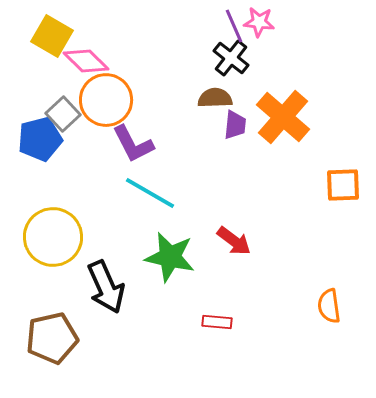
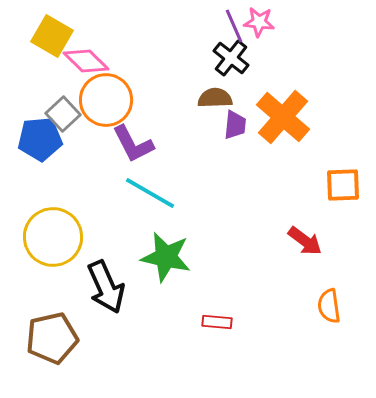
blue pentagon: rotated 9 degrees clockwise
red arrow: moved 71 px right
green star: moved 4 px left
